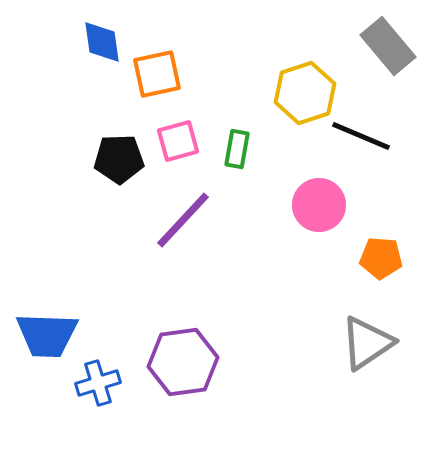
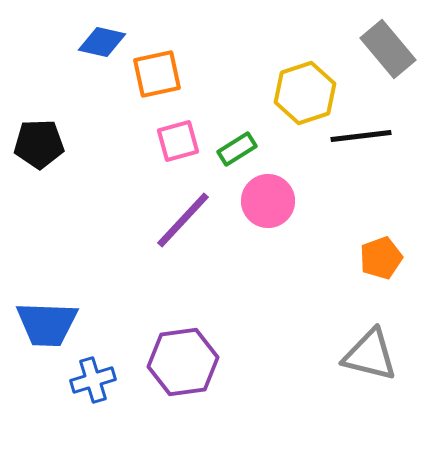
blue diamond: rotated 69 degrees counterclockwise
gray rectangle: moved 3 px down
black line: rotated 30 degrees counterclockwise
green rectangle: rotated 48 degrees clockwise
black pentagon: moved 80 px left, 15 px up
pink circle: moved 51 px left, 4 px up
orange pentagon: rotated 24 degrees counterclockwise
blue trapezoid: moved 11 px up
gray triangle: moved 3 px right, 12 px down; rotated 48 degrees clockwise
blue cross: moved 5 px left, 3 px up
